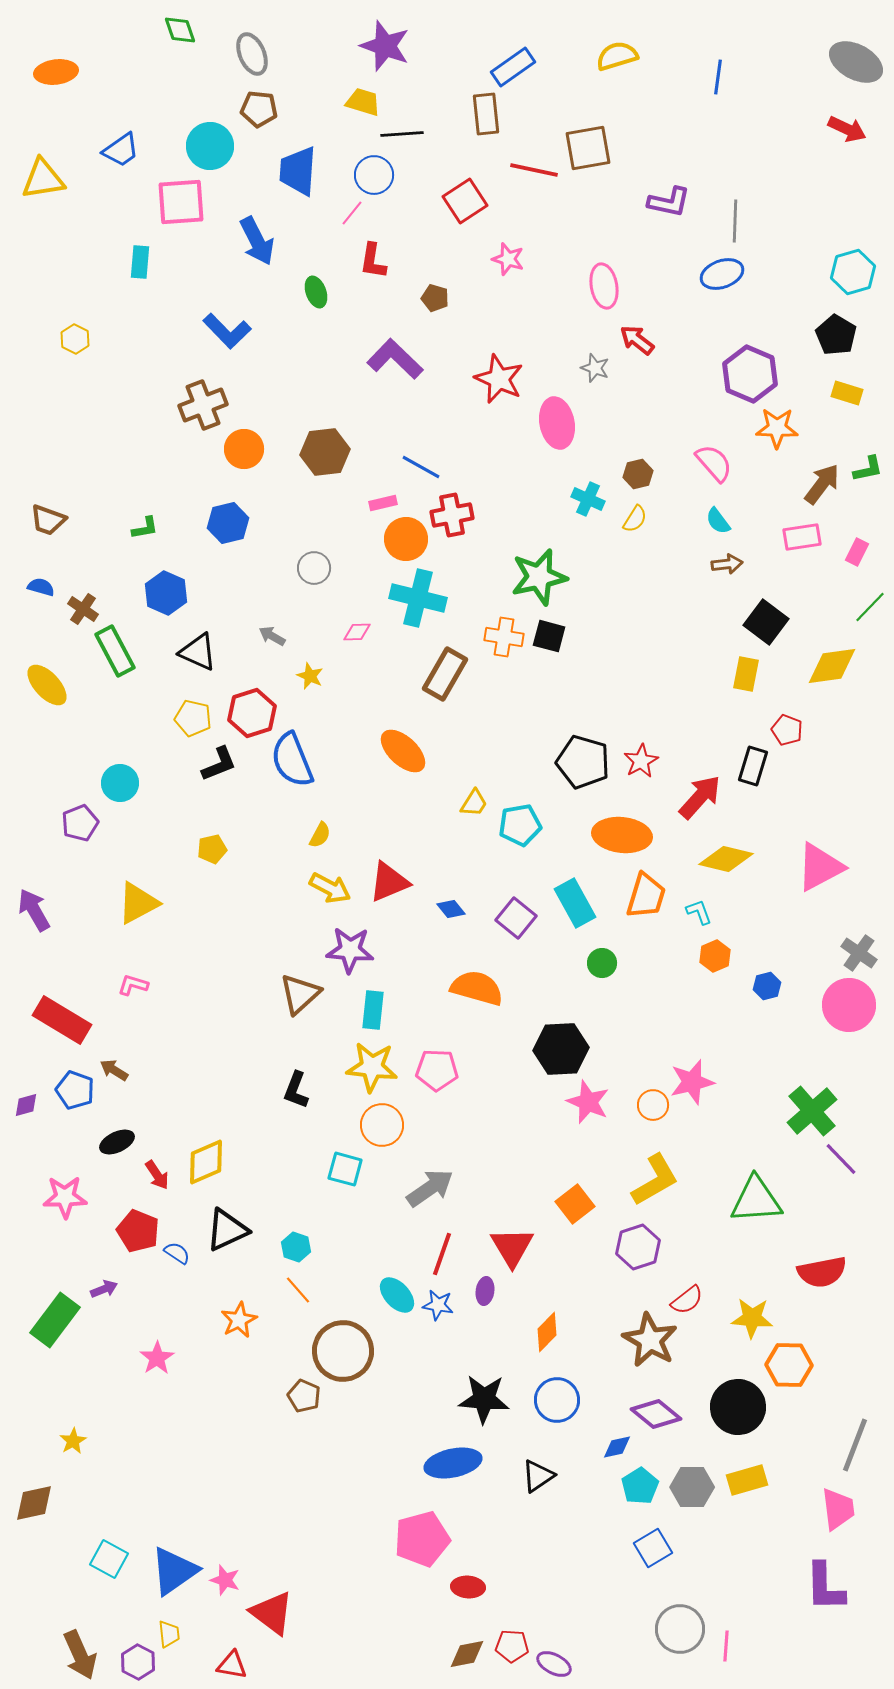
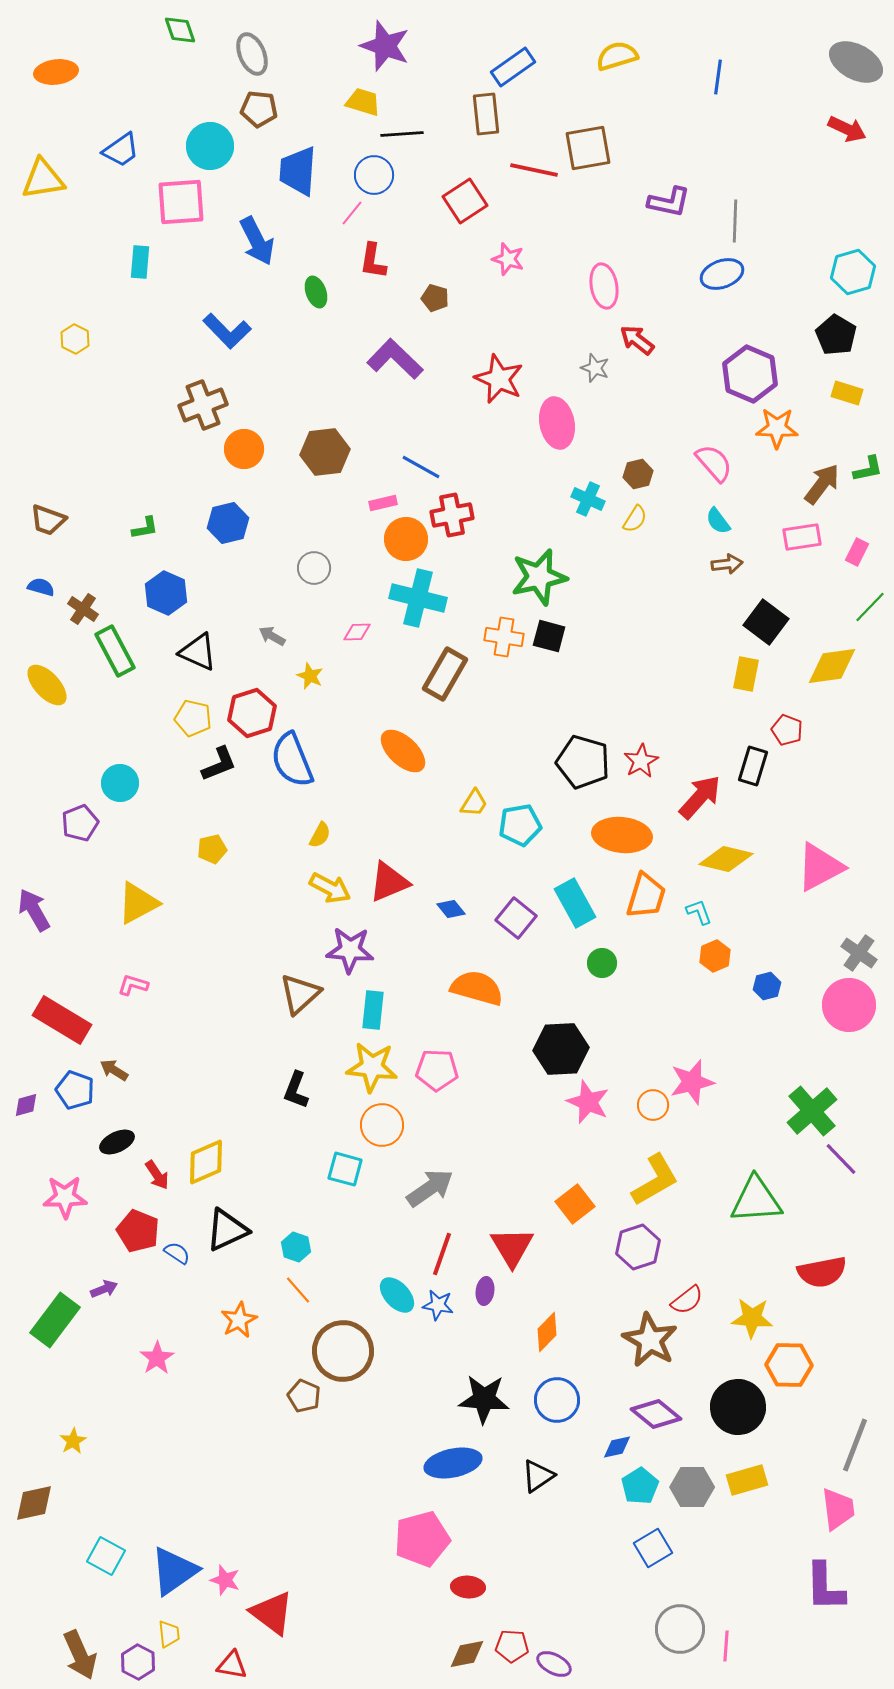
cyan square at (109, 1559): moved 3 px left, 3 px up
